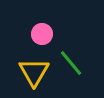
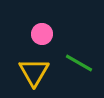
green line: moved 8 px right; rotated 20 degrees counterclockwise
